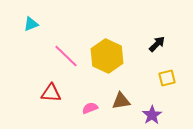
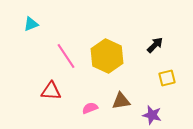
black arrow: moved 2 px left, 1 px down
pink line: rotated 12 degrees clockwise
red triangle: moved 2 px up
purple star: rotated 24 degrees counterclockwise
